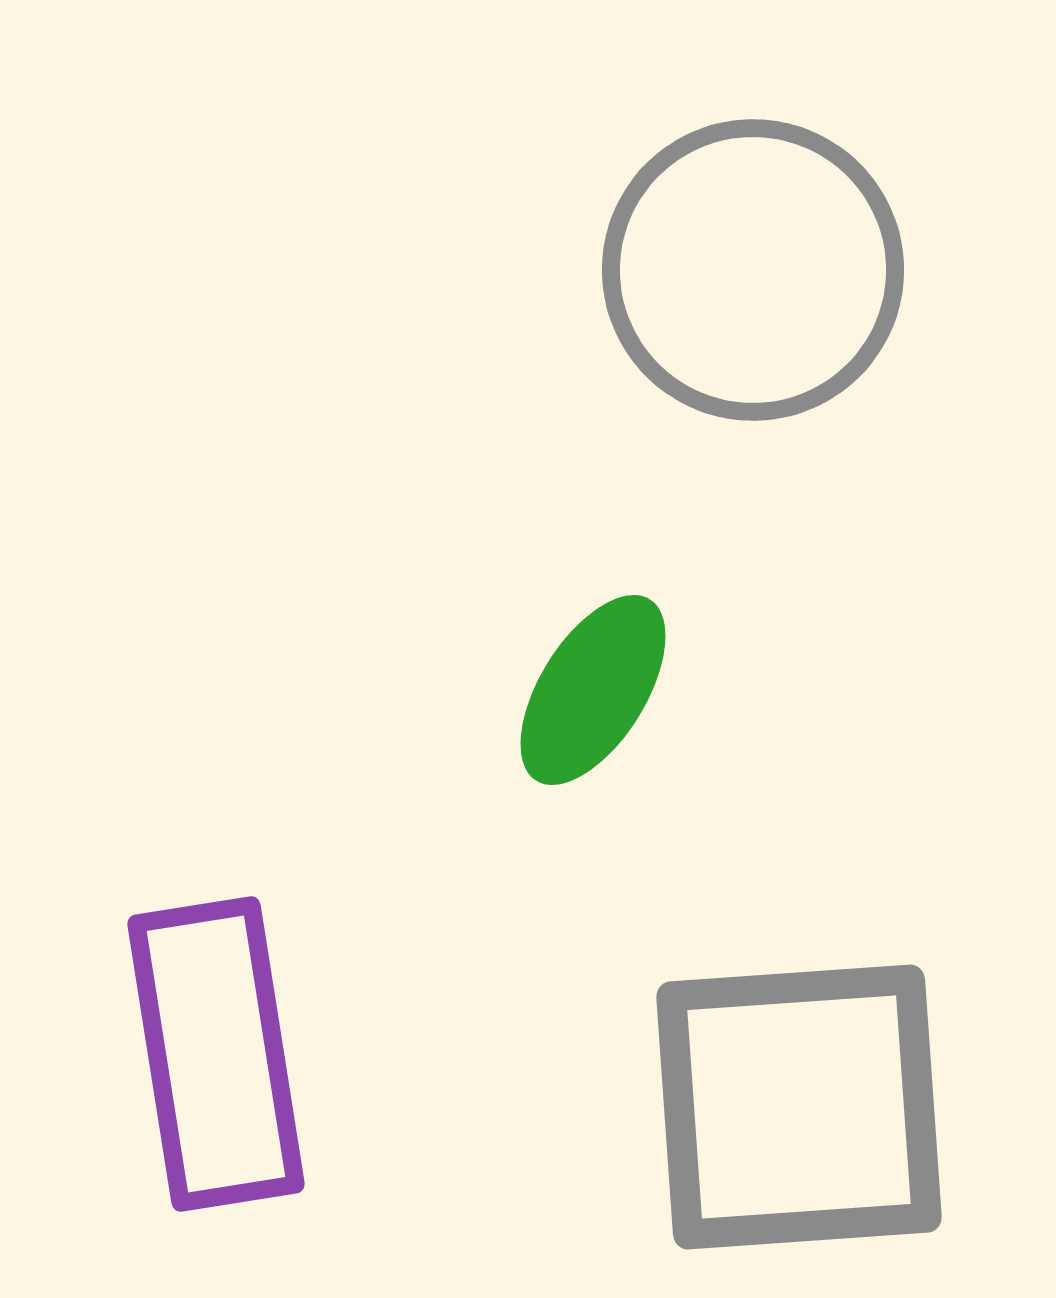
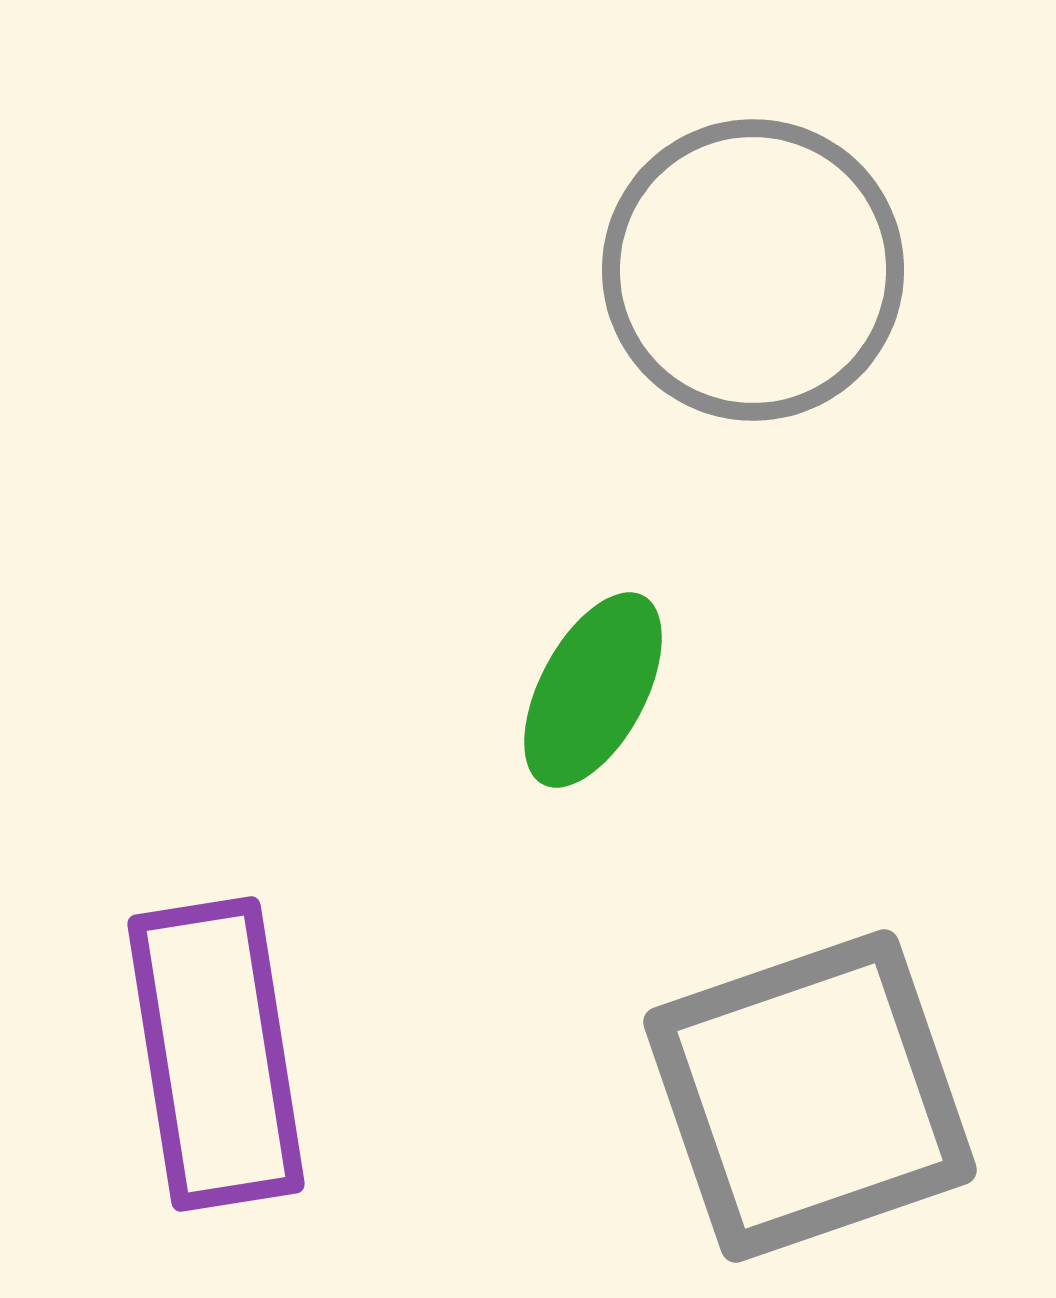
green ellipse: rotated 4 degrees counterclockwise
gray square: moved 11 px right, 11 px up; rotated 15 degrees counterclockwise
